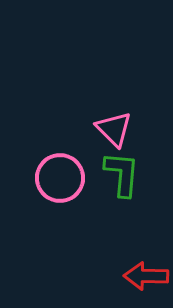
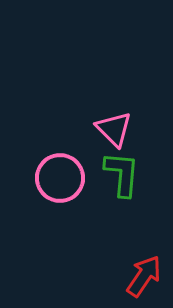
red arrow: moved 2 px left; rotated 123 degrees clockwise
